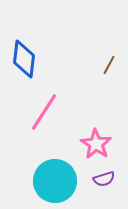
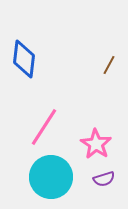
pink line: moved 15 px down
cyan circle: moved 4 px left, 4 px up
